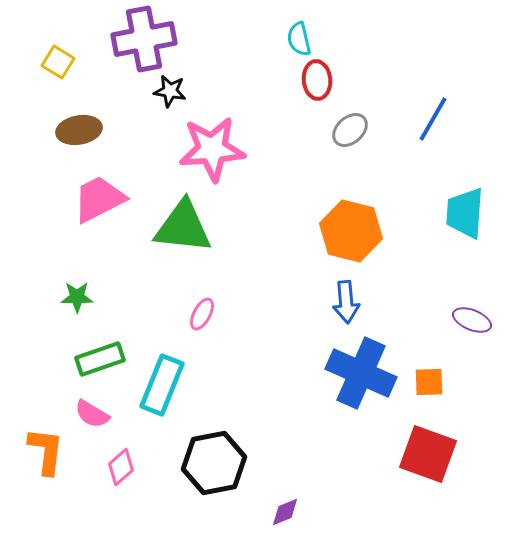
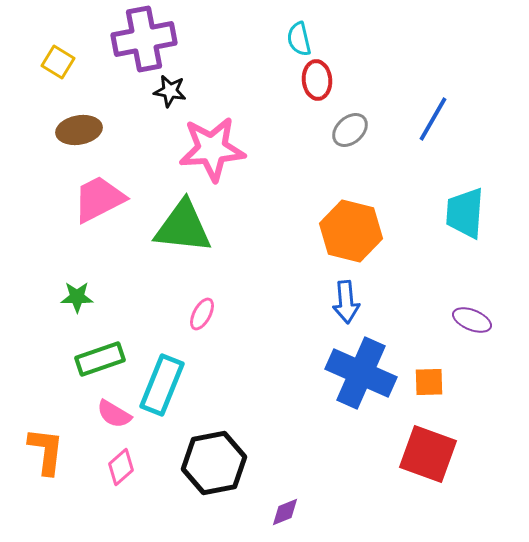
pink semicircle: moved 22 px right
